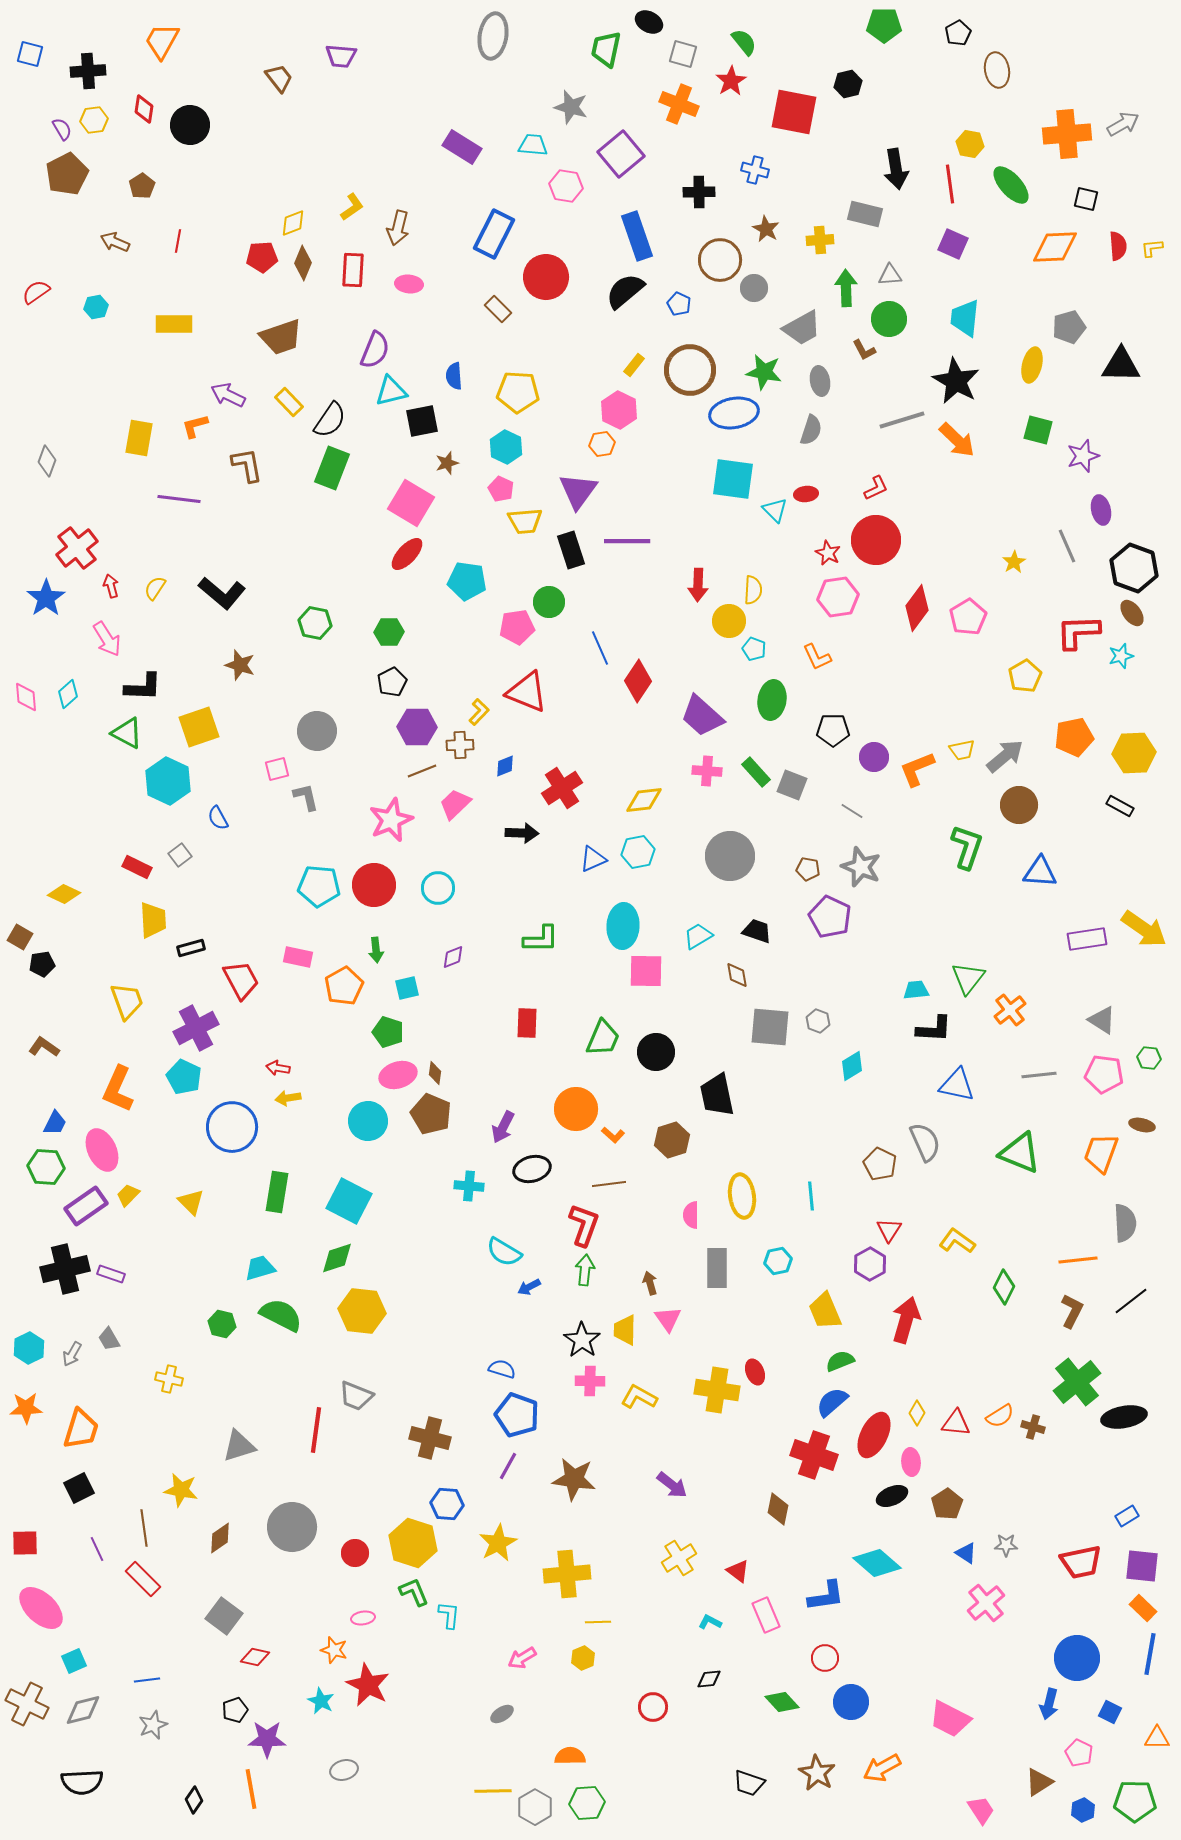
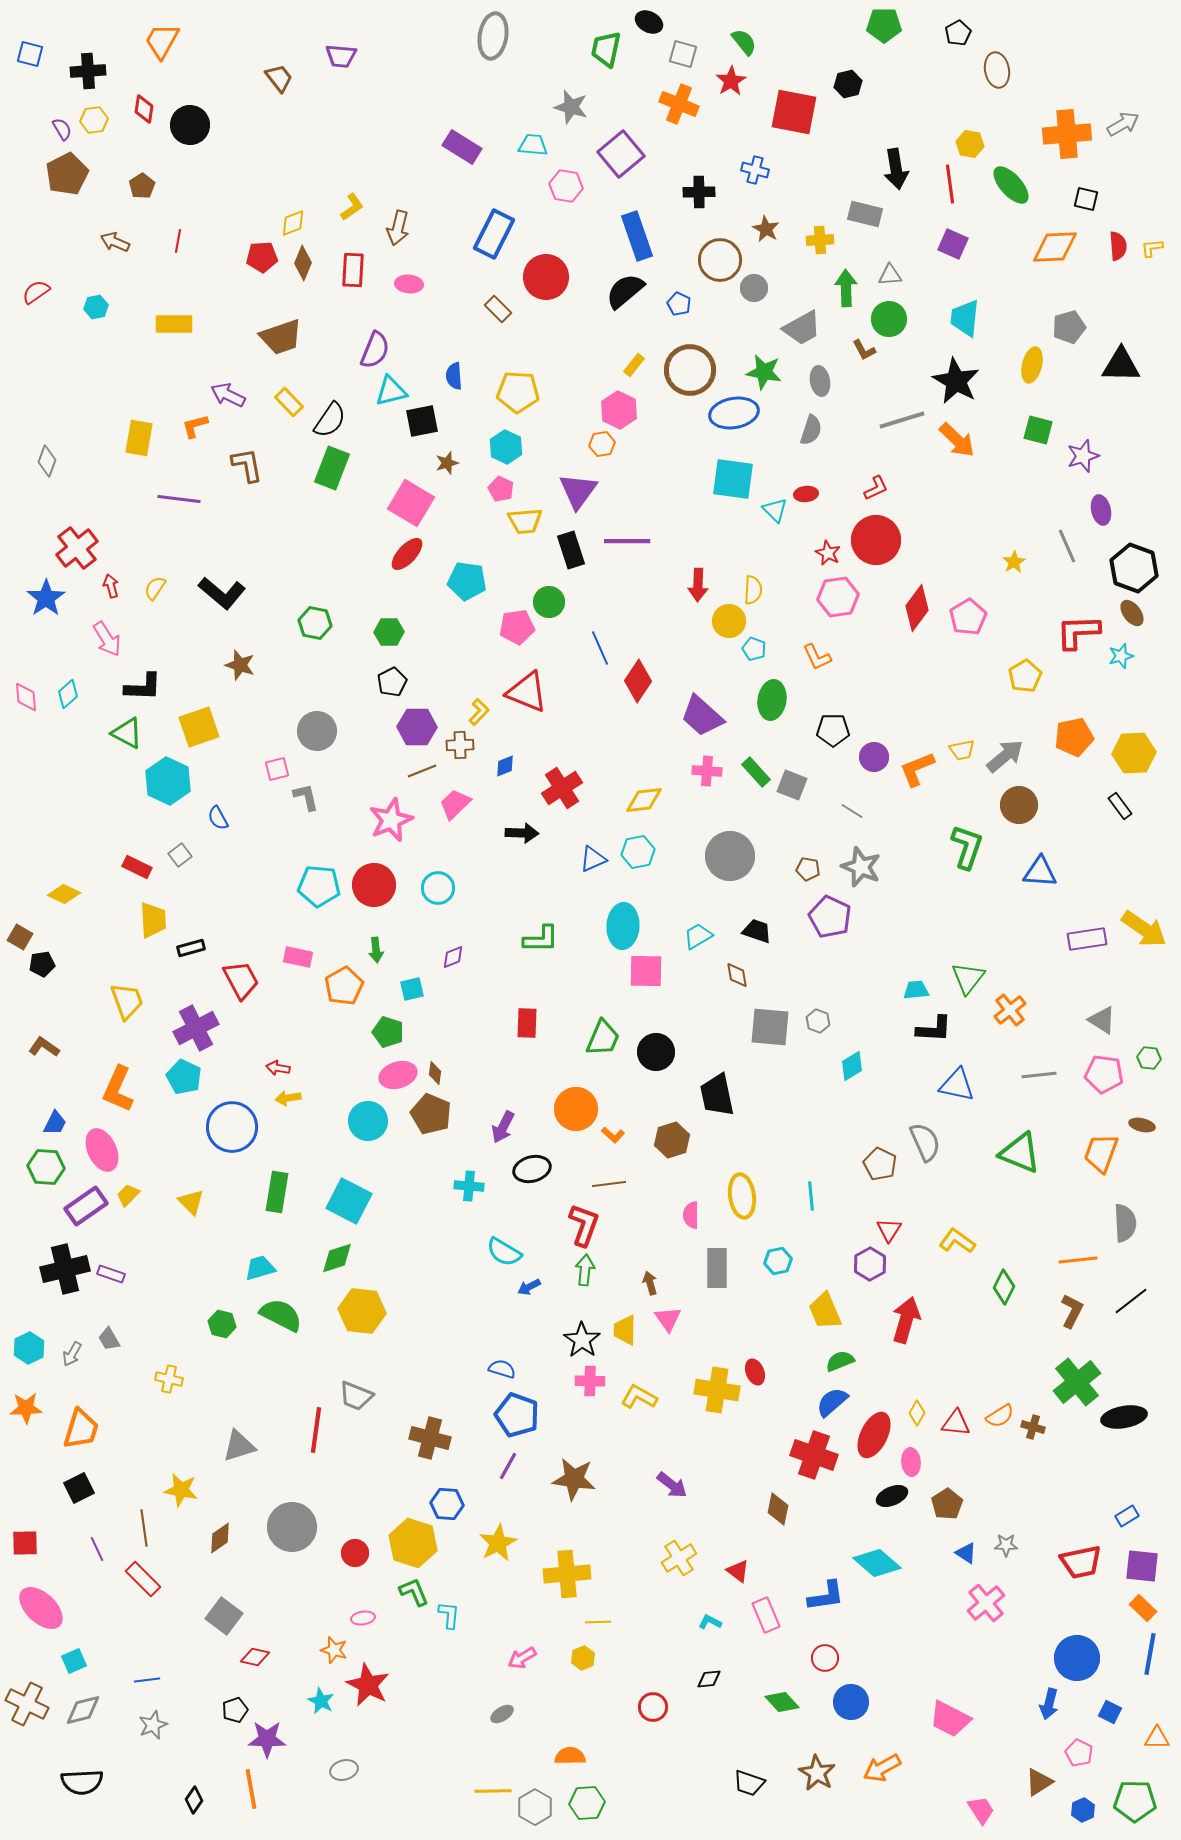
black rectangle at (1120, 806): rotated 24 degrees clockwise
cyan square at (407, 988): moved 5 px right, 1 px down
